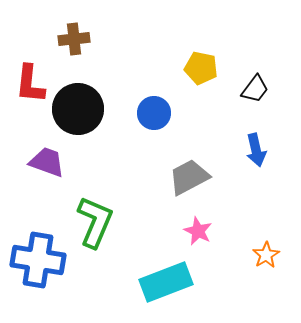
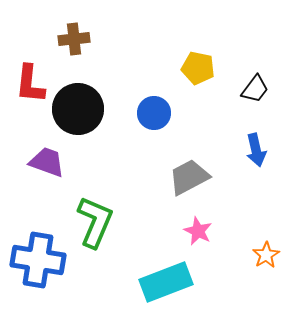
yellow pentagon: moved 3 px left
